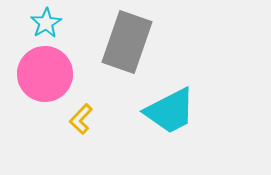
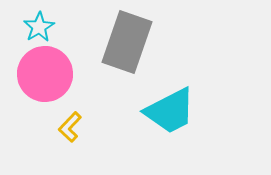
cyan star: moved 7 px left, 4 px down
yellow L-shape: moved 11 px left, 8 px down
